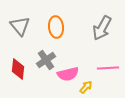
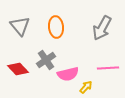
red diamond: rotated 50 degrees counterclockwise
